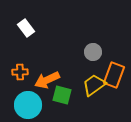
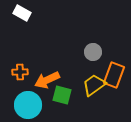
white rectangle: moved 4 px left, 15 px up; rotated 24 degrees counterclockwise
